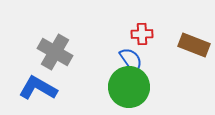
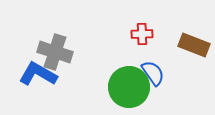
gray cross: rotated 12 degrees counterclockwise
blue semicircle: moved 22 px right, 13 px down
blue L-shape: moved 14 px up
